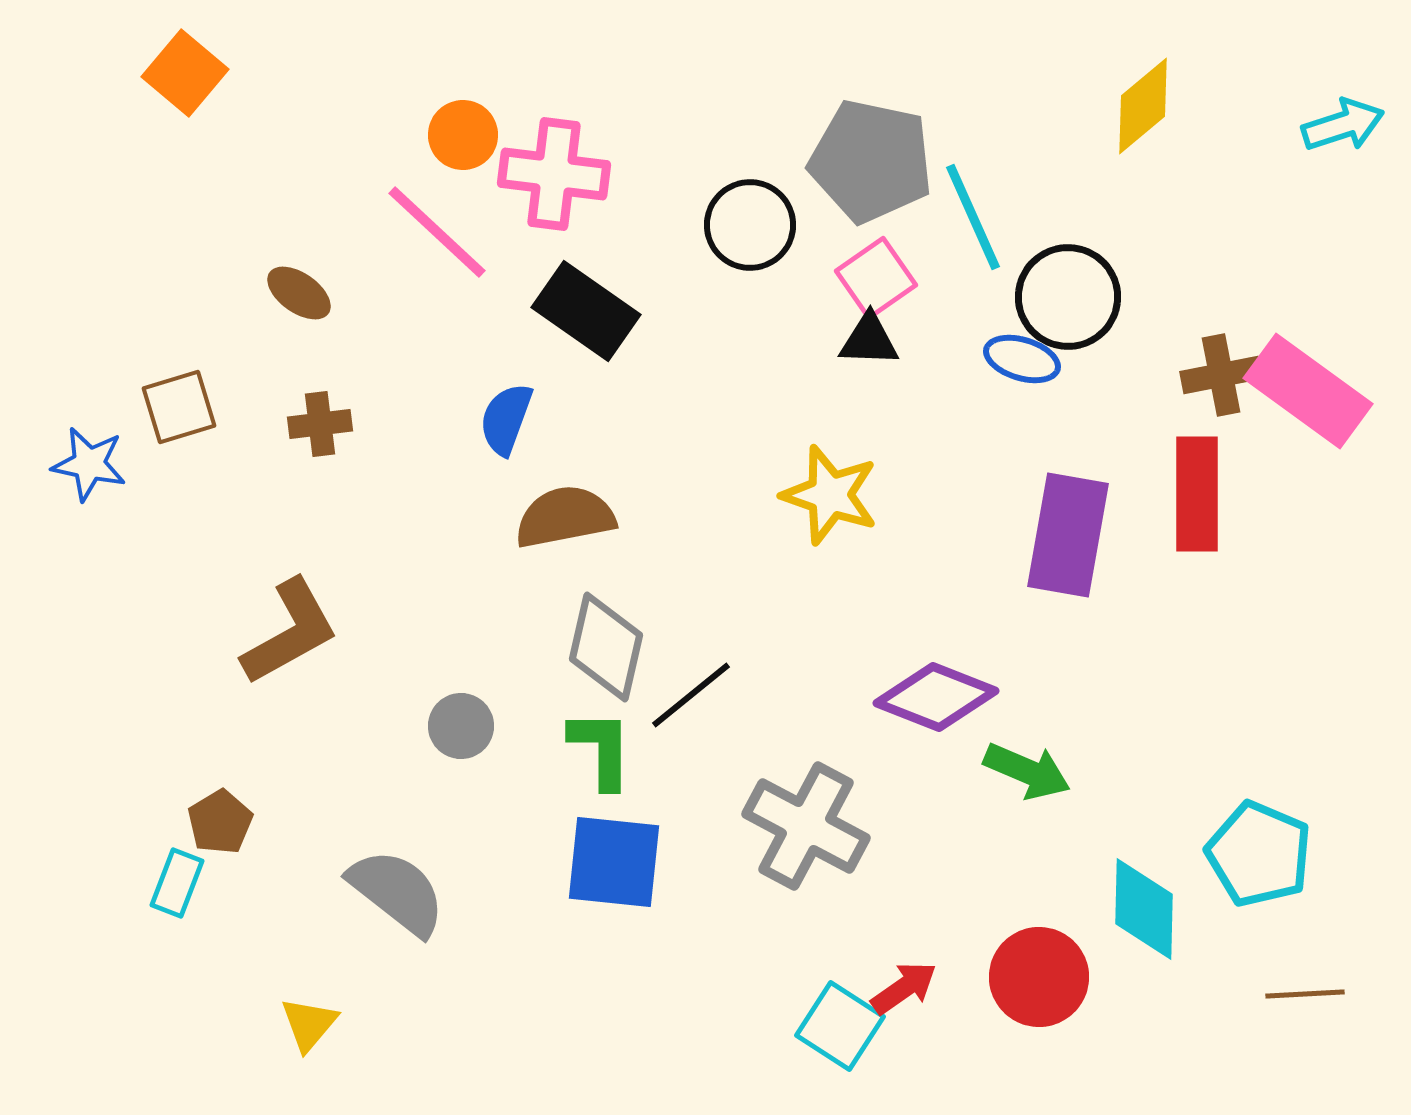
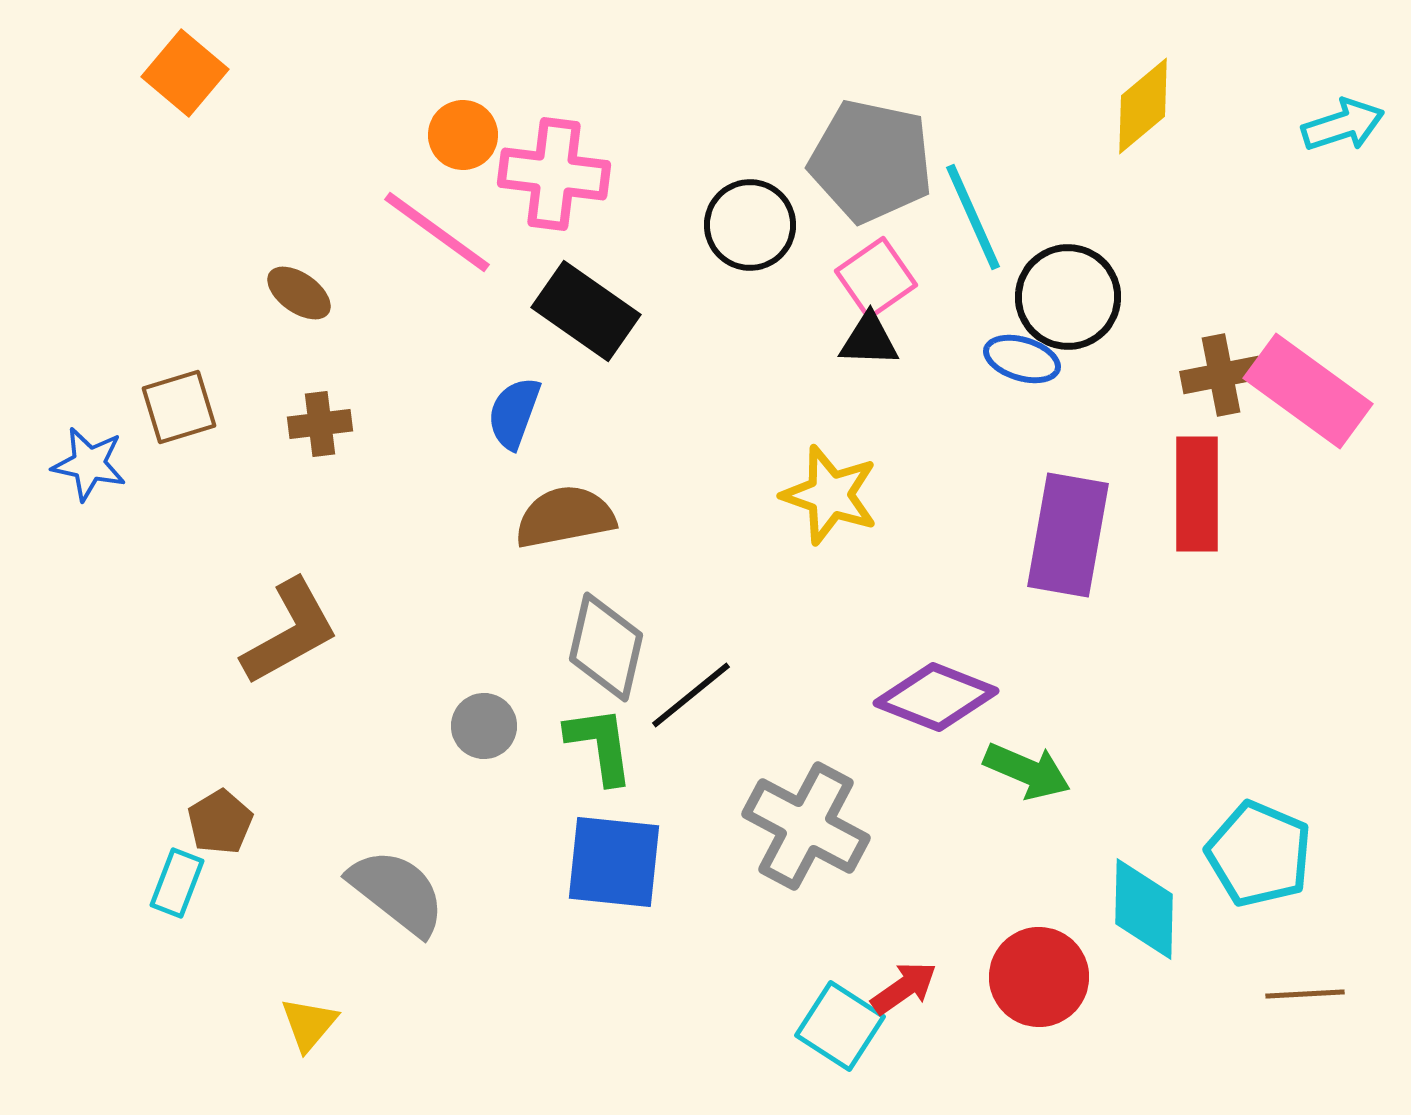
pink line at (437, 232): rotated 7 degrees counterclockwise
blue semicircle at (506, 419): moved 8 px right, 6 px up
gray circle at (461, 726): moved 23 px right
green L-shape at (601, 749): moved 1 px left, 4 px up; rotated 8 degrees counterclockwise
